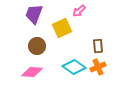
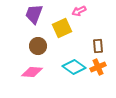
pink arrow: rotated 16 degrees clockwise
brown circle: moved 1 px right
